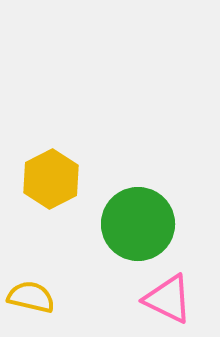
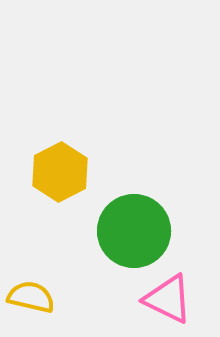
yellow hexagon: moved 9 px right, 7 px up
green circle: moved 4 px left, 7 px down
